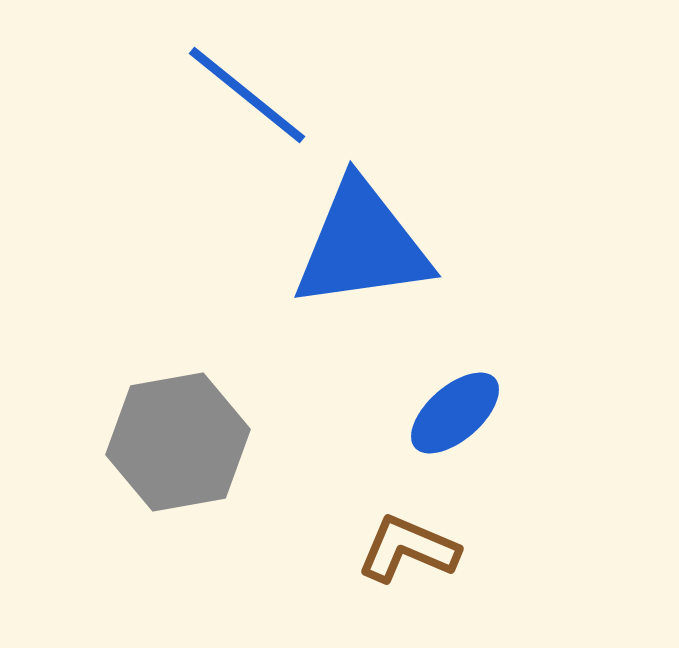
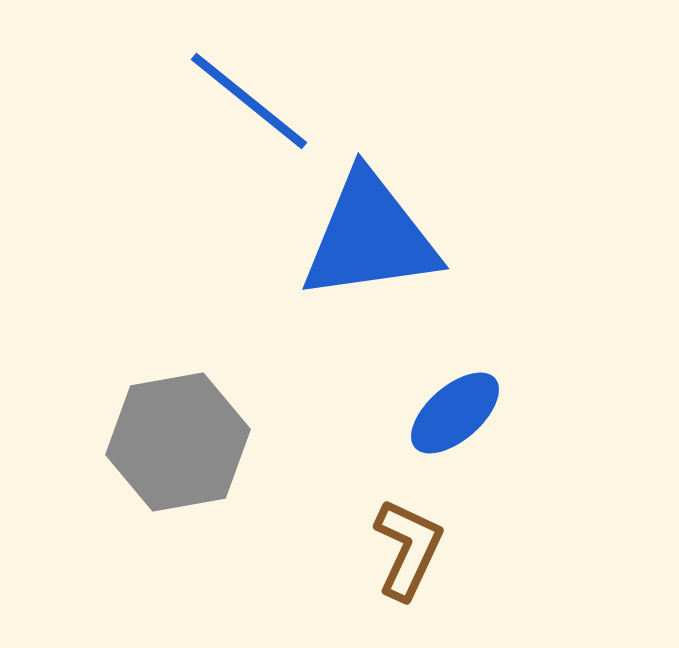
blue line: moved 2 px right, 6 px down
blue triangle: moved 8 px right, 8 px up
brown L-shape: rotated 92 degrees clockwise
